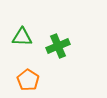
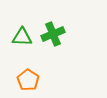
green cross: moved 5 px left, 12 px up
